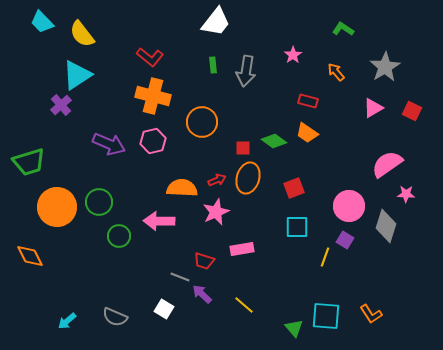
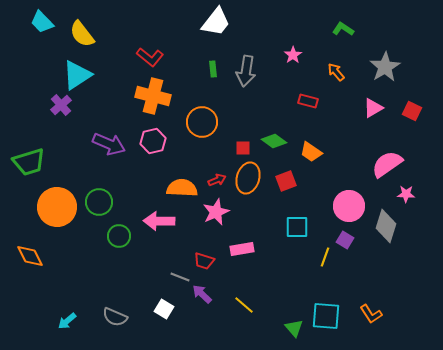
green rectangle at (213, 65): moved 4 px down
orange trapezoid at (307, 133): moved 4 px right, 19 px down
red square at (294, 188): moved 8 px left, 7 px up
